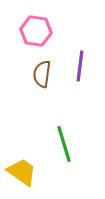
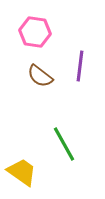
pink hexagon: moved 1 px left, 1 px down
brown semicircle: moved 2 px left, 2 px down; rotated 60 degrees counterclockwise
green line: rotated 12 degrees counterclockwise
